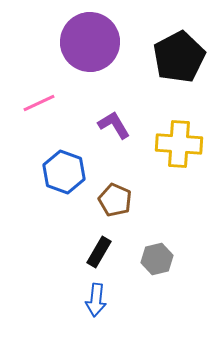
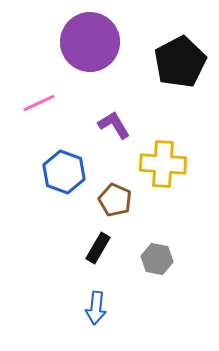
black pentagon: moved 1 px right, 5 px down
yellow cross: moved 16 px left, 20 px down
black rectangle: moved 1 px left, 4 px up
gray hexagon: rotated 24 degrees clockwise
blue arrow: moved 8 px down
